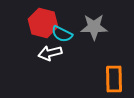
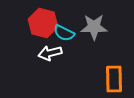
cyan semicircle: moved 2 px right, 1 px up
